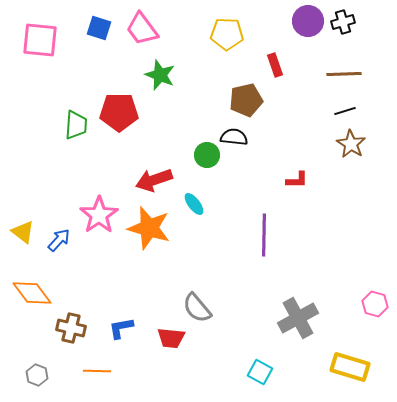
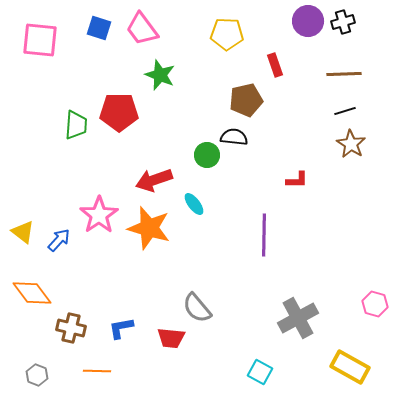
yellow rectangle: rotated 12 degrees clockwise
